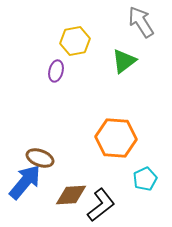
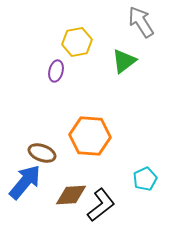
yellow hexagon: moved 2 px right, 1 px down
orange hexagon: moved 26 px left, 2 px up
brown ellipse: moved 2 px right, 5 px up
